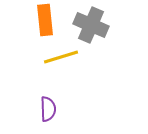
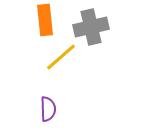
gray cross: moved 2 px down; rotated 36 degrees counterclockwise
yellow line: rotated 24 degrees counterclockwise
